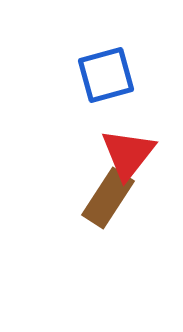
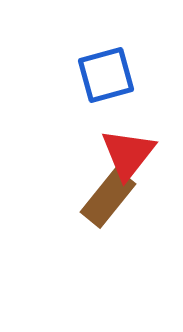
brown rectangle: rotated 6 degrees clockwise
